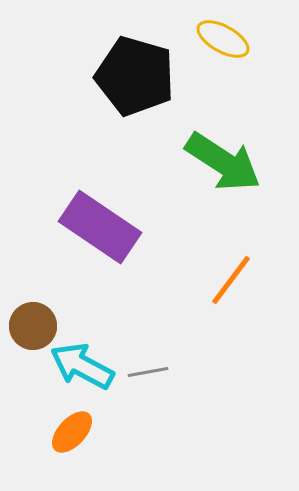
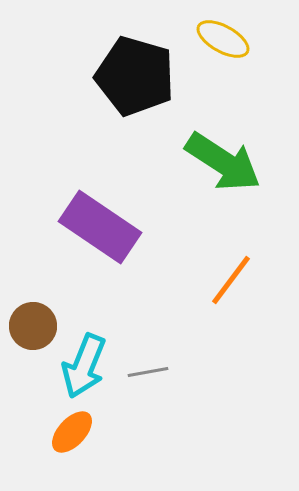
cyan arrow: moved 2 px right; rotated 96 degrees counterclockwise
